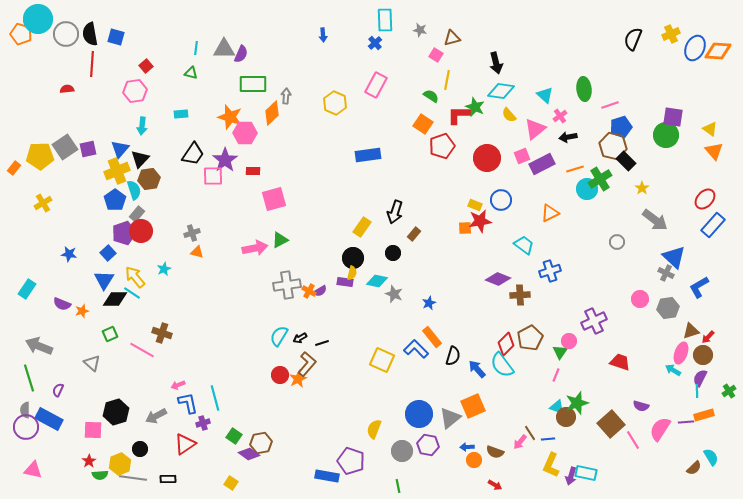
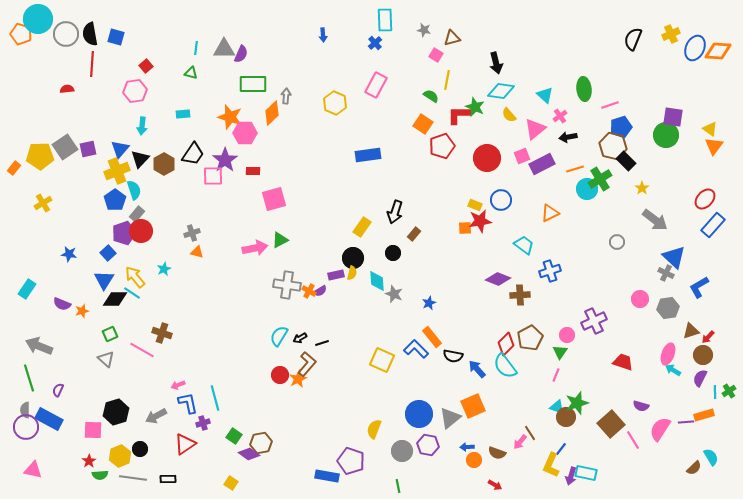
gray star at (420, 30): moved 4 px right
cyan rectangle at (181, 114): moved 2 px right
orange triangle at (714, 151): moved 5 px up; rotated 18 degrees clockwise
brown hexagon at (149, 179): moved 15 px right, 15 px up; rotated 20 degrees counterclockwise
cyan diamond at (377, 281): rotated 75 degrees clockwise
purple rectangle at (345, 282): moved 9 px left, 7 px up; rotated 21 degrees counterclockwise
gray cross at (287, 285): rotated 16 degrees clockwise
pink circle at (569, 341): moved 2 px left, 6 px up
pink ellipse at (681, 353): moved 13 px left, 1 px down
black semicircle at (453, 356): rotated 84 degrees clockwise
red trapezoid at (620, 362): moved 3 px right
gray triangle at (92, 363): moved 14 px right, 4 px up
cyan semicircle at (502, 365): moved 3 px right, 1 px down
cyan line at (697, 391): moved 18 px right, 1 px down
blue line at (548, 439): moved 13 px right, 10 px down; rotated 48 degrees counterclockwise
brown semicircle at (495, 452): moved 2 px right, 1 px down
yellow hexagon at (120, 464): moved 8 px up
